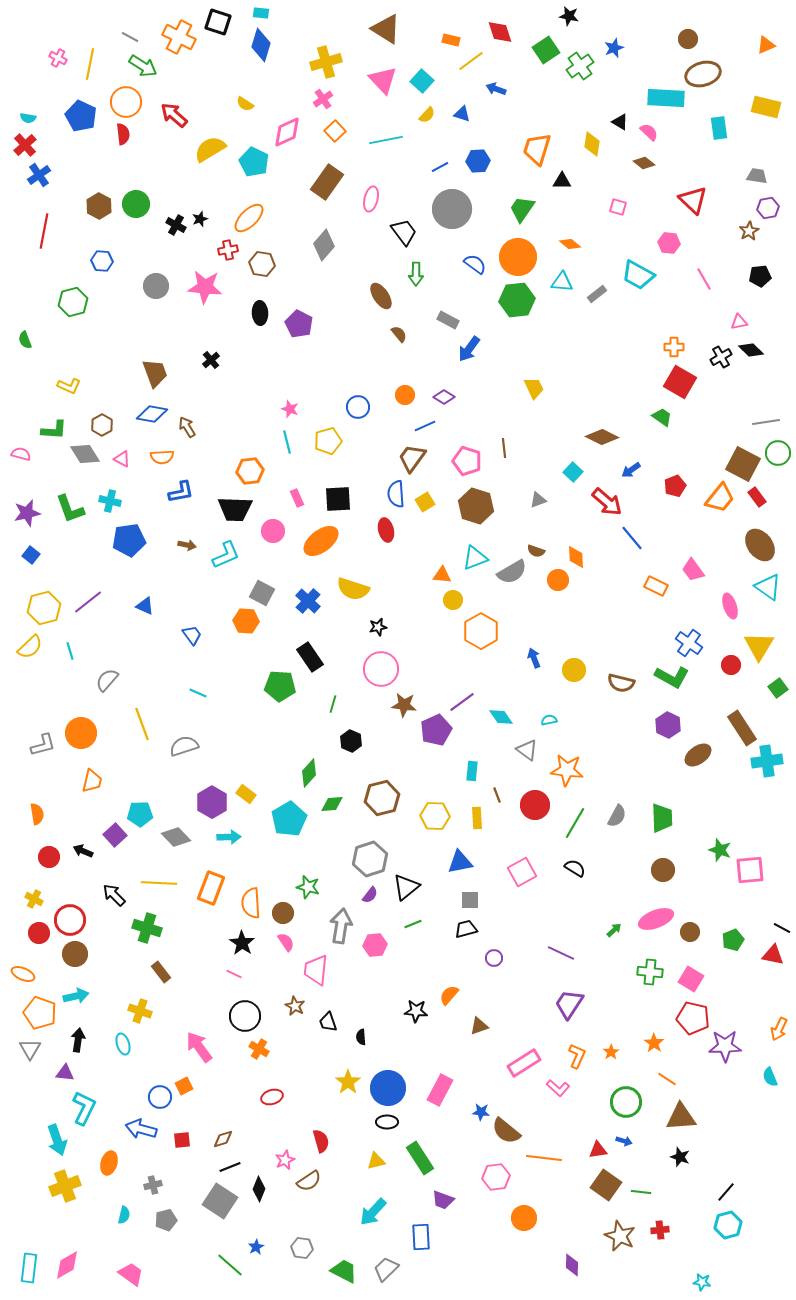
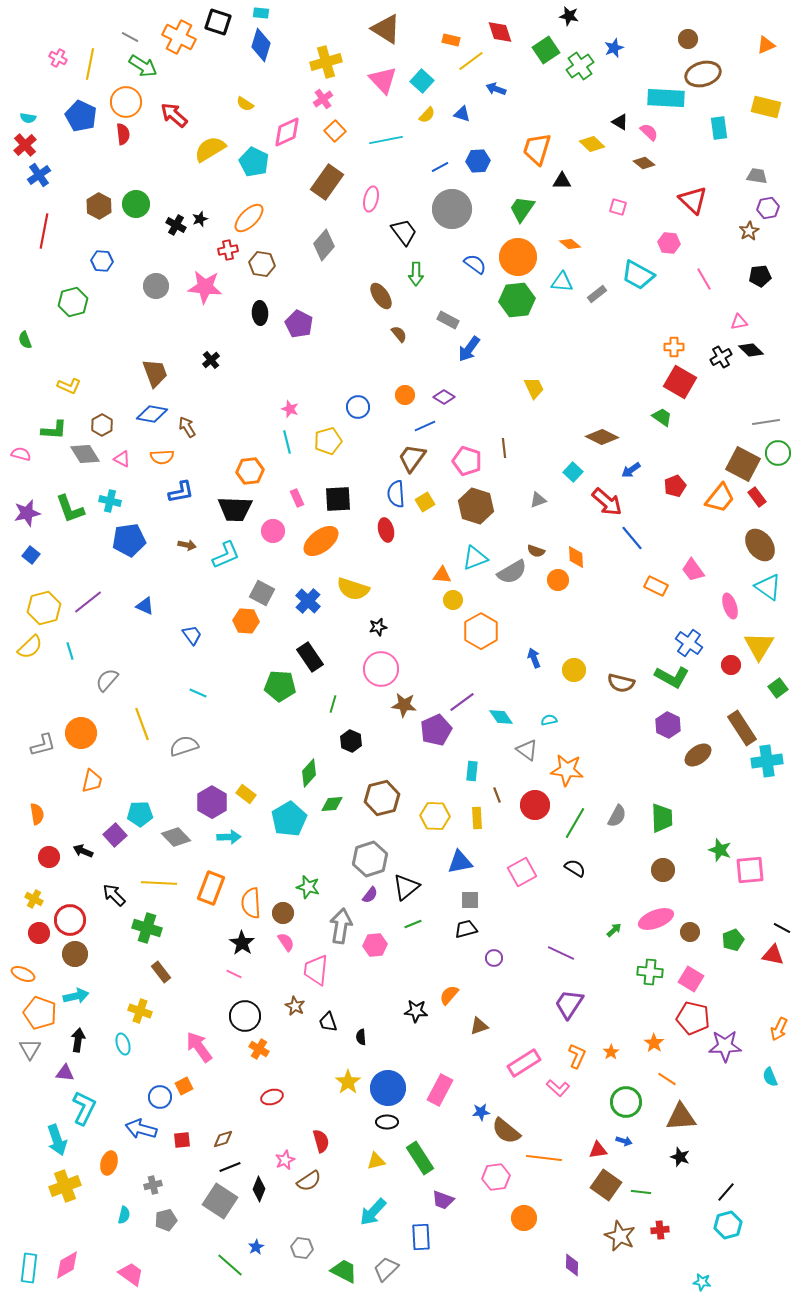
yellow diamond at (592, 144): rotated 55 degrees counterclockwise
blue star at (481, 1112): rotated 12 degrees counterclockwise
